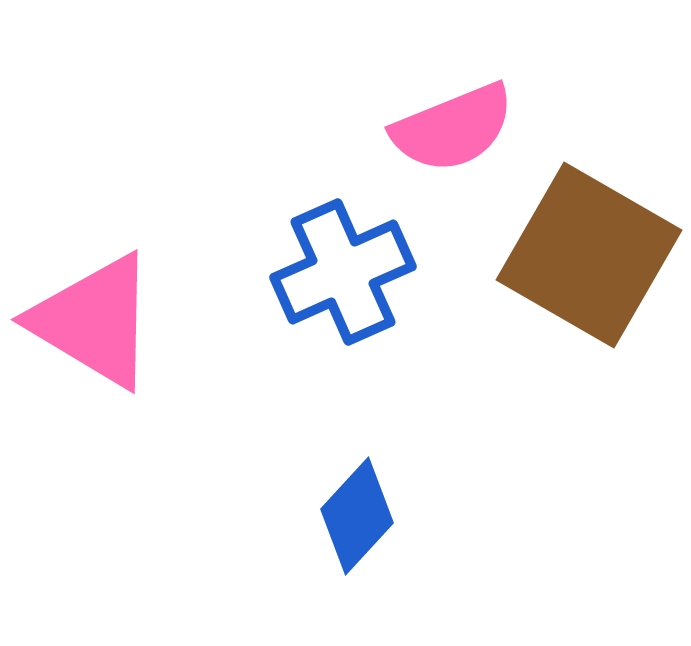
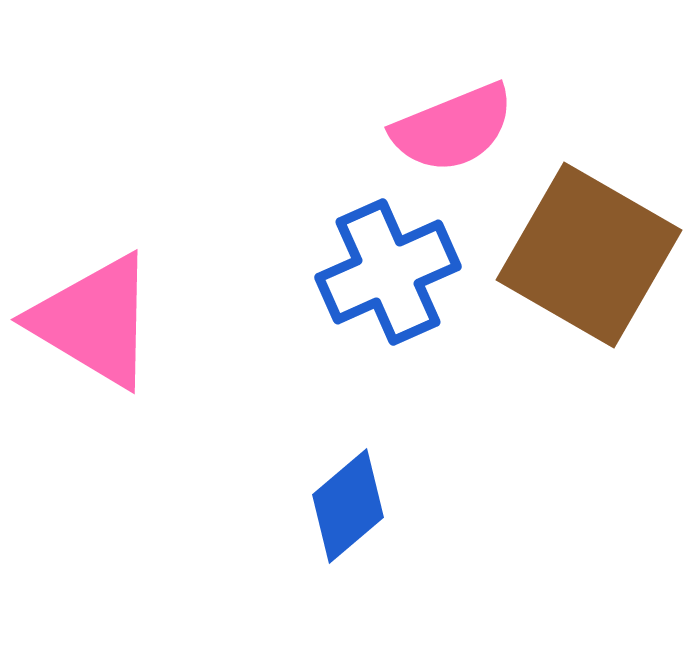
blue cross: moved 45 px right
blue diamond: moved 9 px left, 10 px up; rotated 7 degrees clockwise
